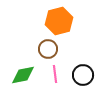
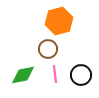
black circle: moved 2 px left
